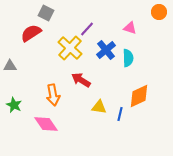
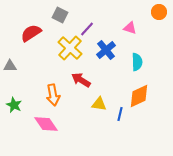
gray square: moved 14 px right, 2 px down
cyan semicircle: moved 9 px right, 4 px down
yellow triangle: moved 3 px up
